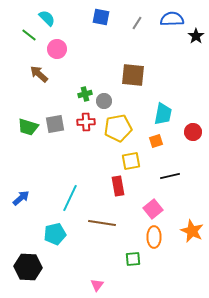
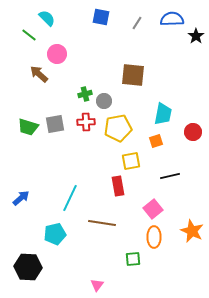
pink circle: moved 5 px down
